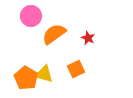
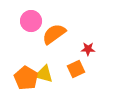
pink circle: moved 5 px down
red star: moved 11 px down; rotated 24 degrees counterclockwise
